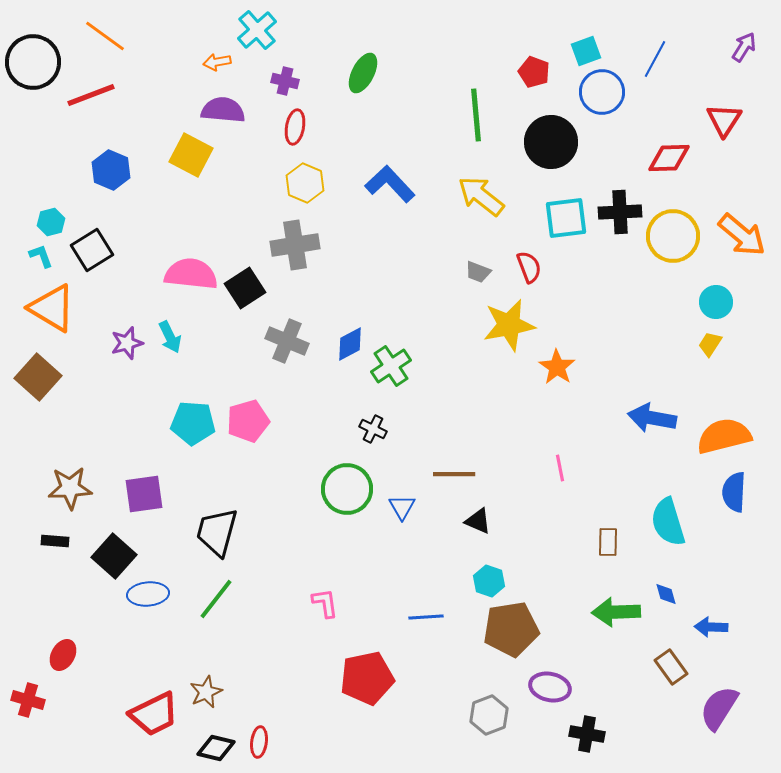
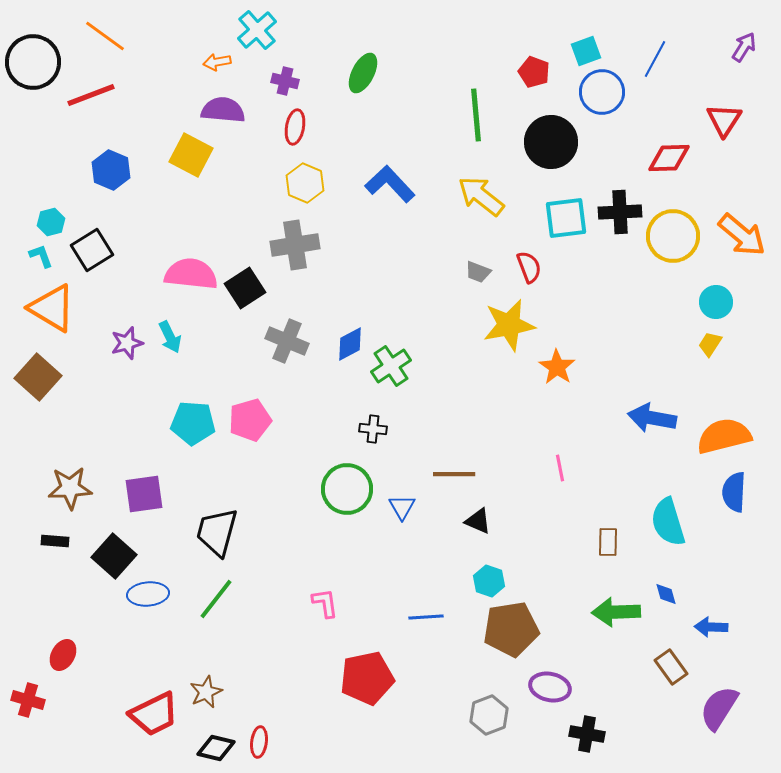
pink pentagon at (248, 421): moved 2 px right, 1 px up
black cross at (373, 429): rotated 20 degrees counterclockwise
